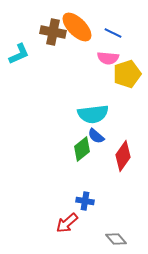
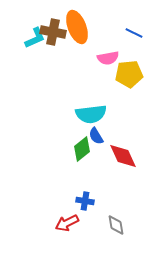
orange ellipse: rotated 24 degrees clockwise
blue line: moved 21 px right
cyan L-shape: moved 16 px right, 16 px up
pink semicircle: rotated 15 degrees counterclockwise
yellow pentagon: moved 2 px right; rotated 12 degrees clockwise
cyan semicircle: moved 2 px left
blue semicircle: rotated 18 degrees clockwise
red diamond: rotated 60 degrees counterclockwise
red arrow: rotated 15 degrees clockwise
gray diamond: moved 14 px up; rotated 30 degrees clockwise
